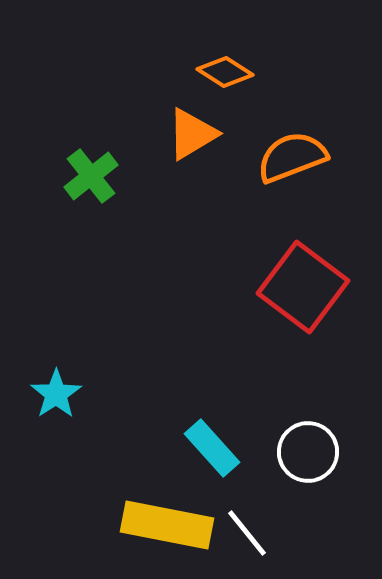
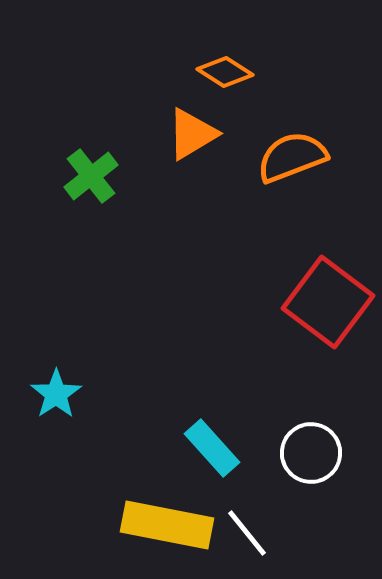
red square: moved 25 px right, 15 px down
white circle: moved 3 px right, 1 px down
